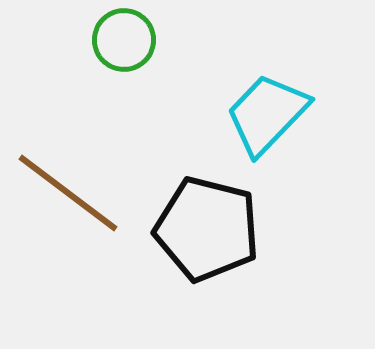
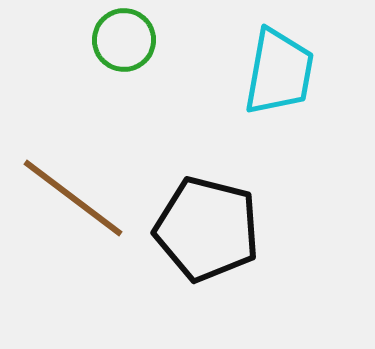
cyan trapezoid: moved 12 px right, 42 px up; rotated 146 degrees clockwise
brown line: moved 5 px right, 5 px down
